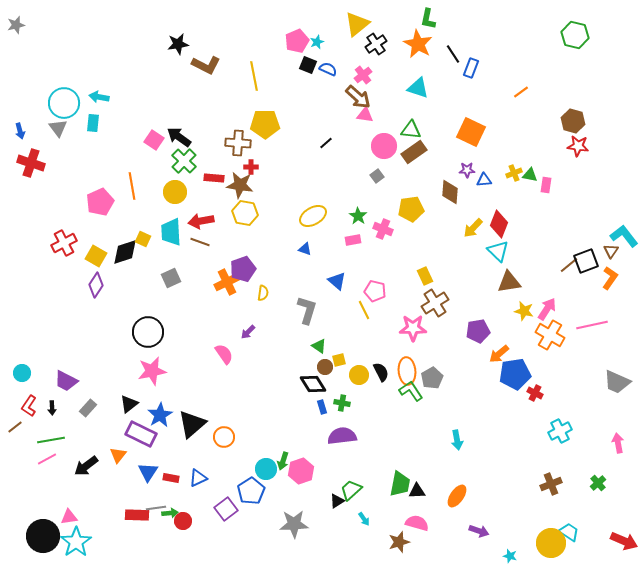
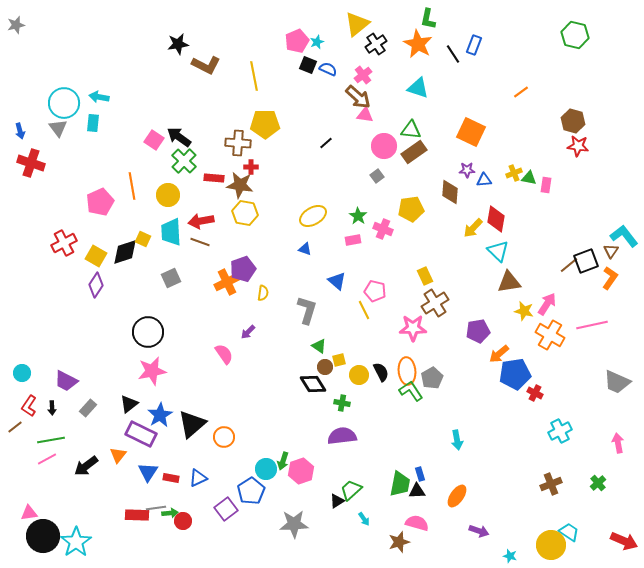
blue rectangle at (471, 68): moved 3 px right, 23 px up
green triangle at (530, 175): moved 1 px left, 3 px down
yellow circle at (175, 192): moved 7 px left, 3 px down
red diamond at (499, 224): moved 3 px left, 5 px up; rotated 12 degrees counterclockwise
pink arrow at (547, 309): moved 5 px up
blue rectangle at (322, 407): moved 98 px right, 67 px down
pink triangle at (69, 517): moved 40 px left, 4 px up
yellow circle at (551, 543): moved 2 px down
